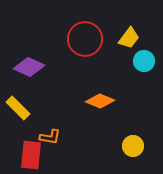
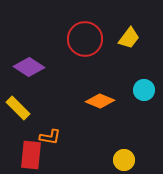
cyan circle: moved 29 px down
purple diamond: rotated 8 degrees clockwise
yellow circle: moved 9 px left, 14 px down
